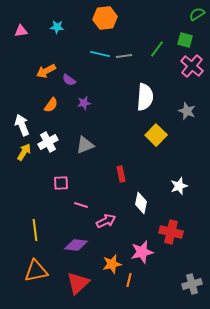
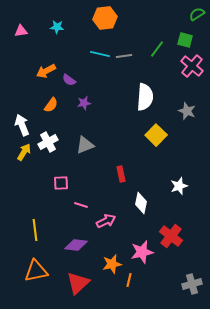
red cross: moved 4 px down; rotated 25 degrees clockwise
